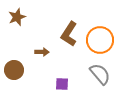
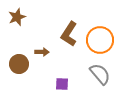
brown circle: moved 5 px right, 6 px up
